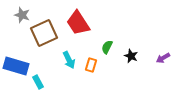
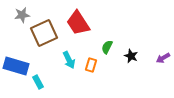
gray star: rotated 28 degrees counterclockwise
